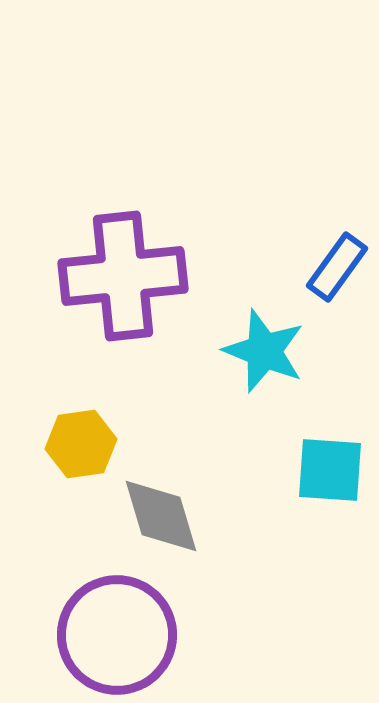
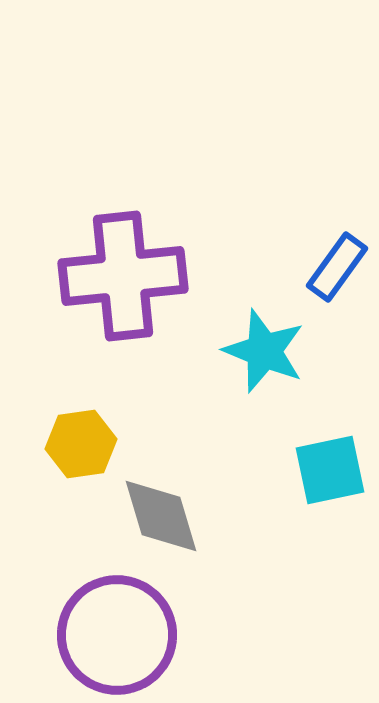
cyan square: rotated 16 degrees counterclockwise
